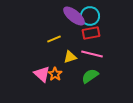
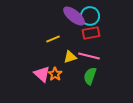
yellow line: moved 1 px left
pink line: moved 3 px left, 2 px down
green semicircle: rotated 36 degrees counterclockwise
